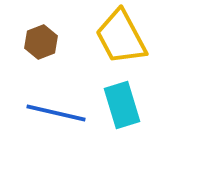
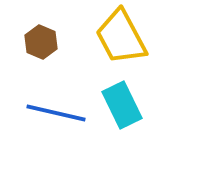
brown hexagon: rotated 16 degrees counterclockwise
cyan rectangle: rotated 9 degrees counterclockwise
